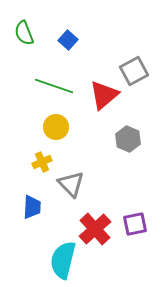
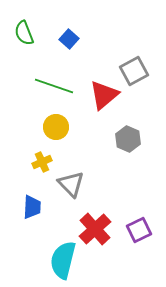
blue square: moved 1 px right, 1 px up
purple square: moved 4 px right, 6 px down; rotated 15 degrees counterclockwise
